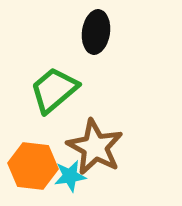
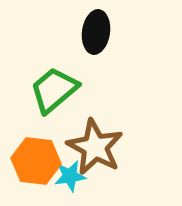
orange hexagon: moved 3 px right, 5 px up
